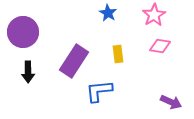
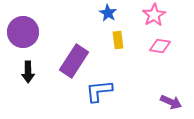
yellow rectangle: moved 14 px up
